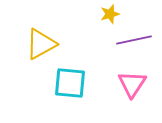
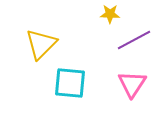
yellow star: rotated 18 degrees clockwise
purple line: rotated 16 degrees counterclockwise
yellow triangle: rotated 16 degrees counterclockwise
